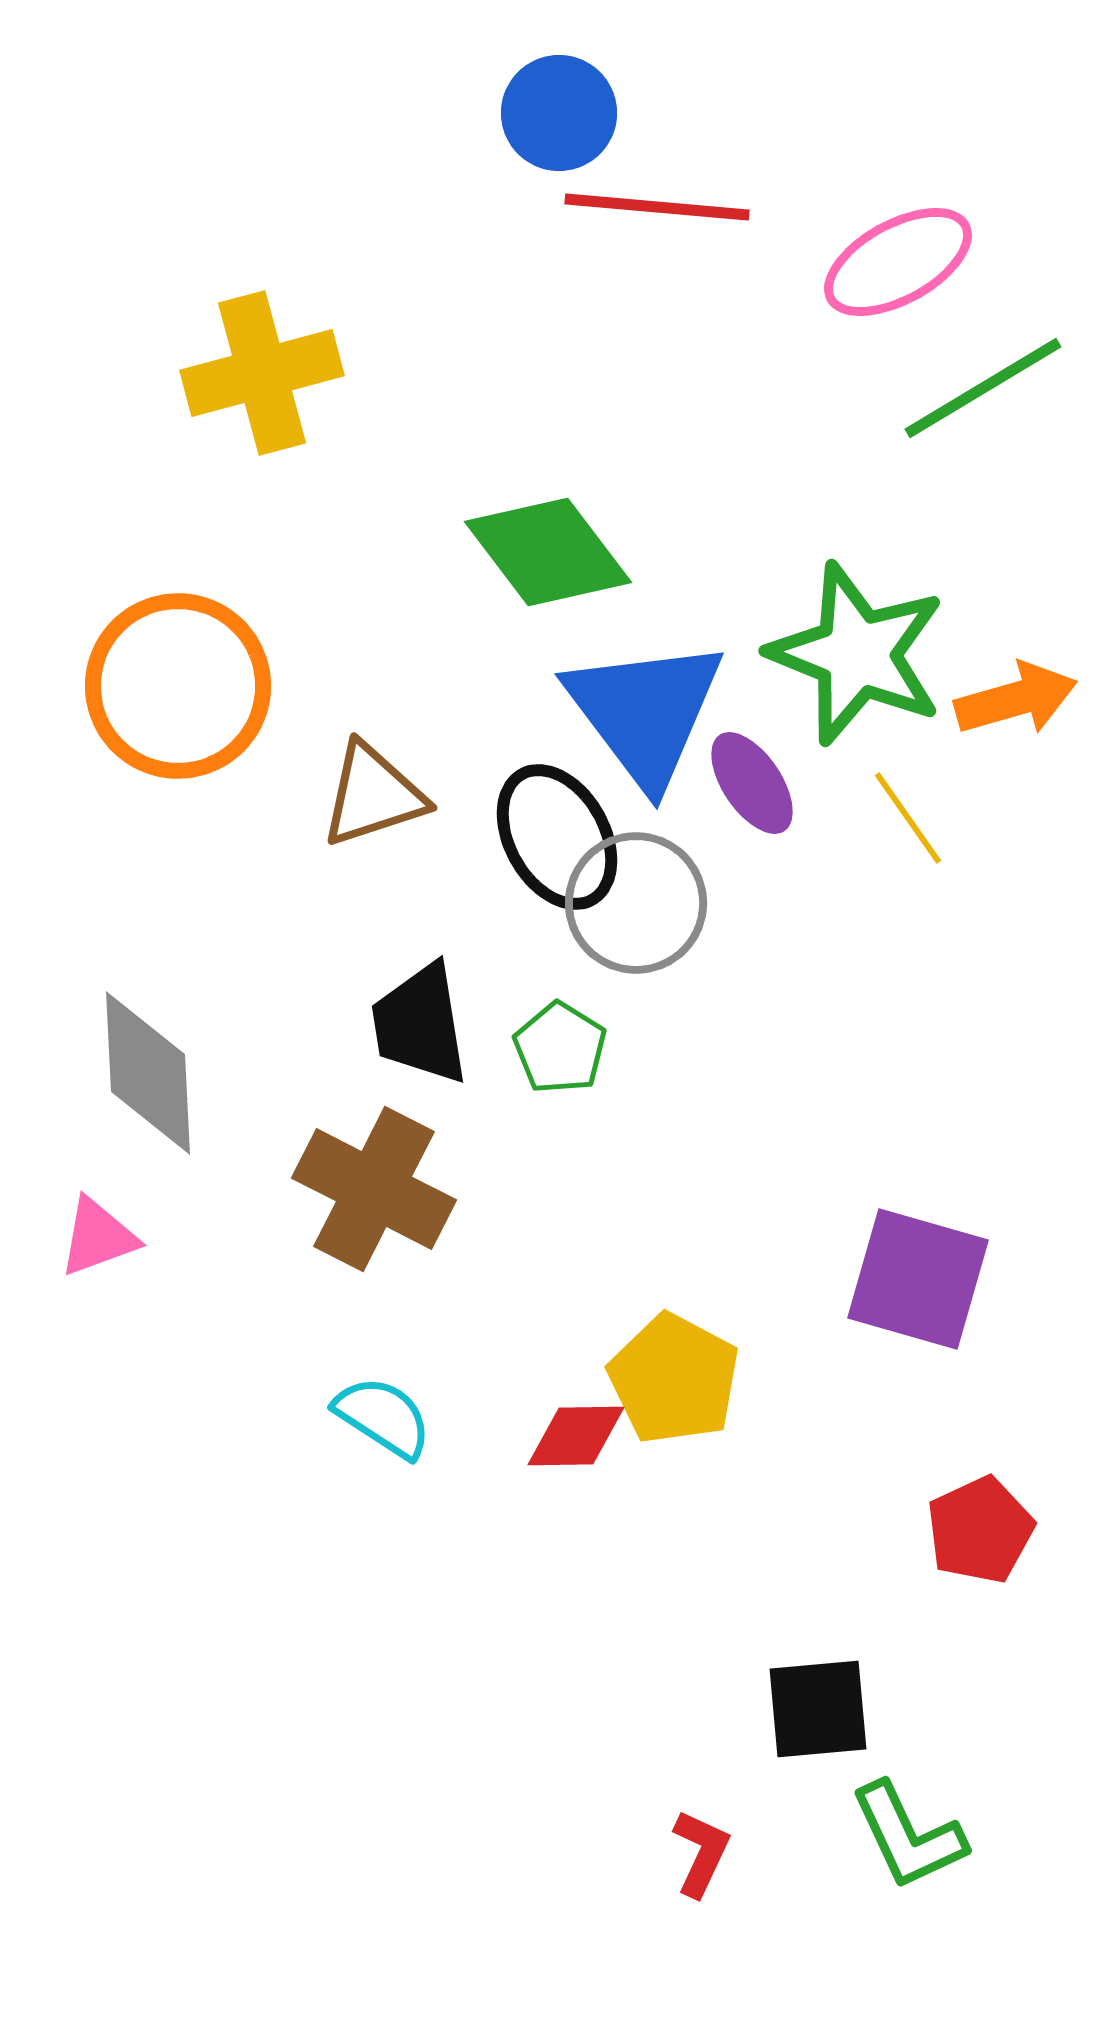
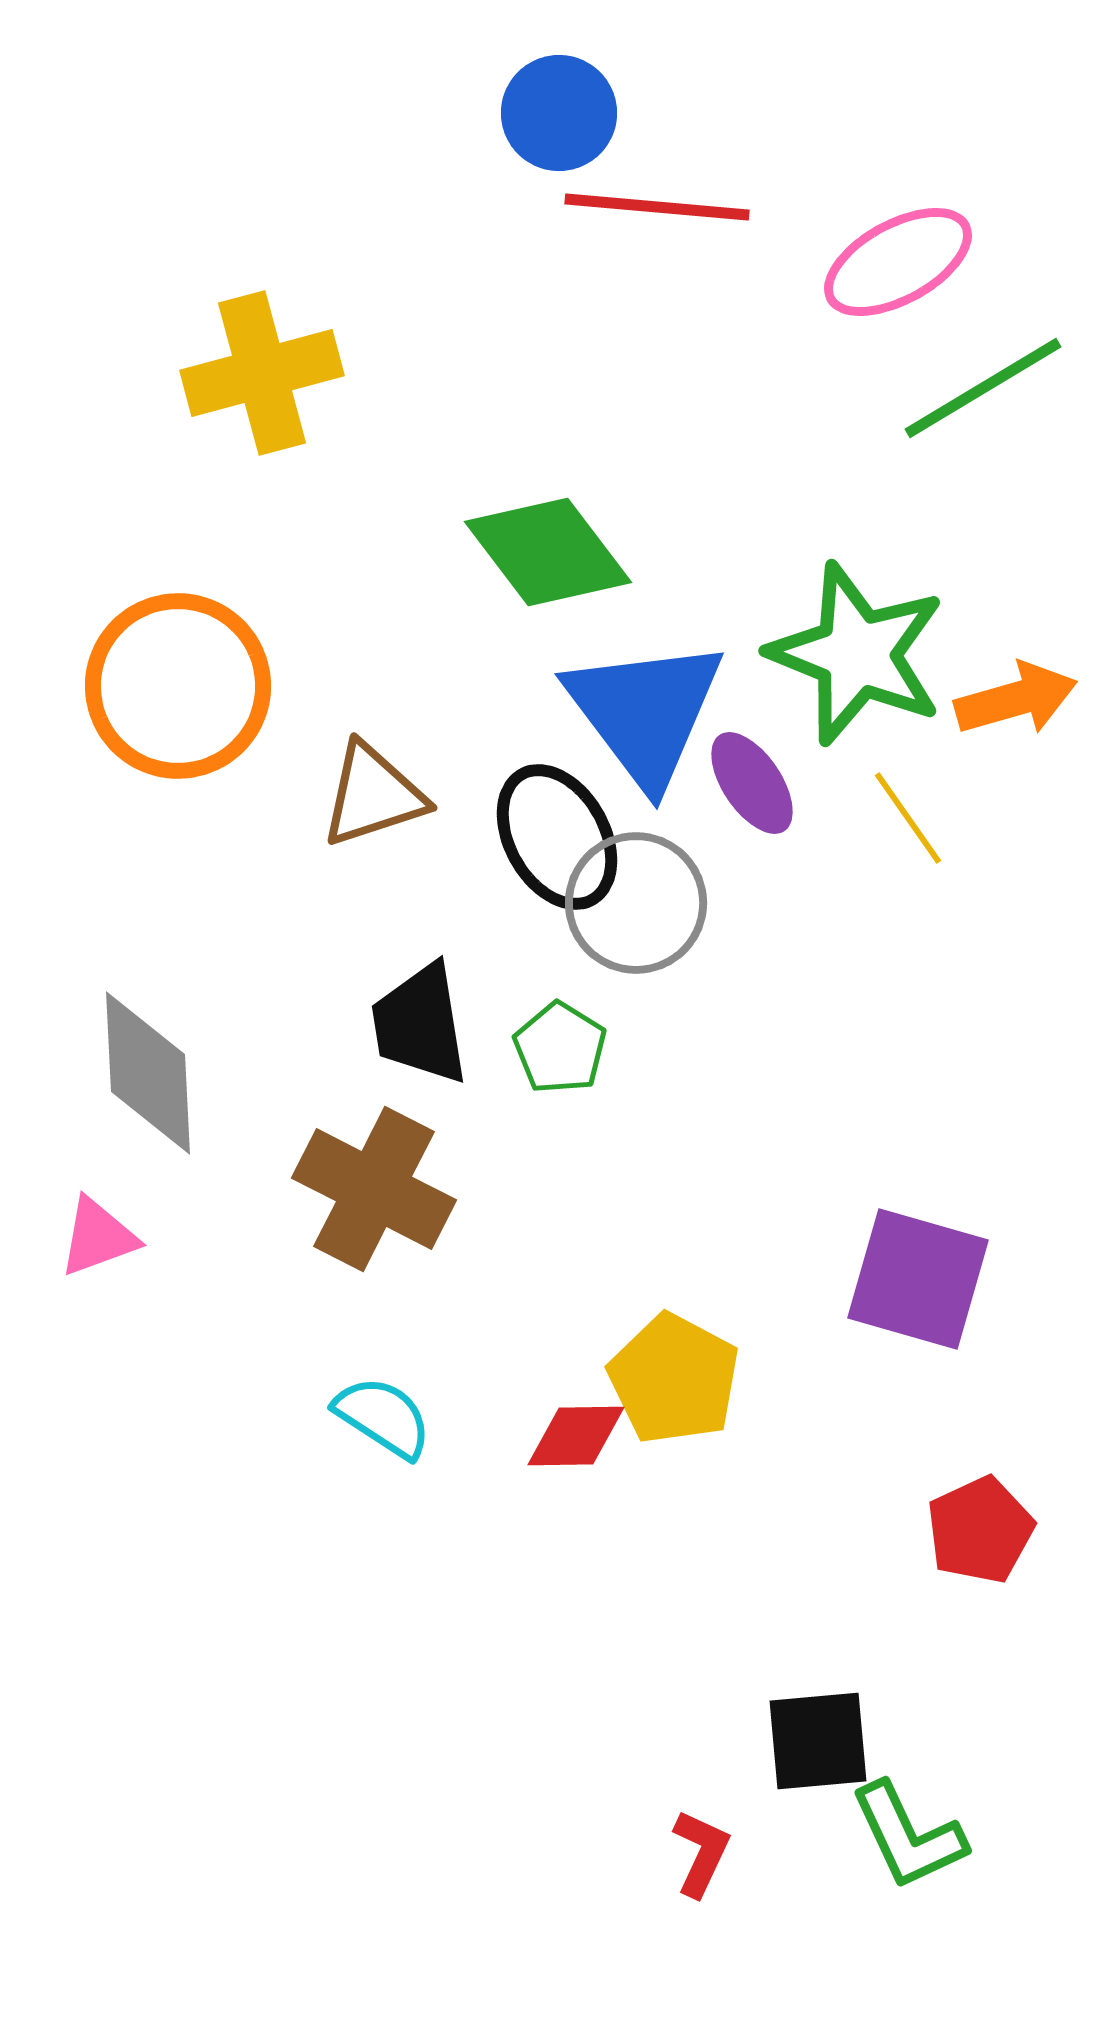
black square: moved 32 px down
